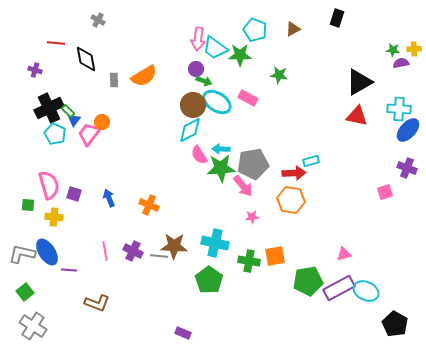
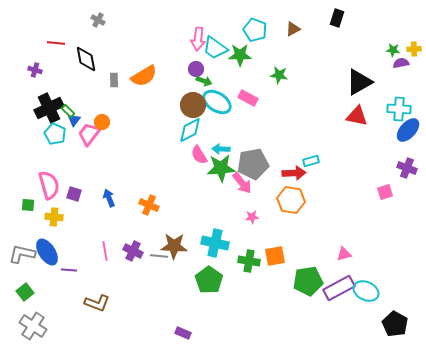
pink arrow at (243, 186): moved 1 px left, 3 px up
